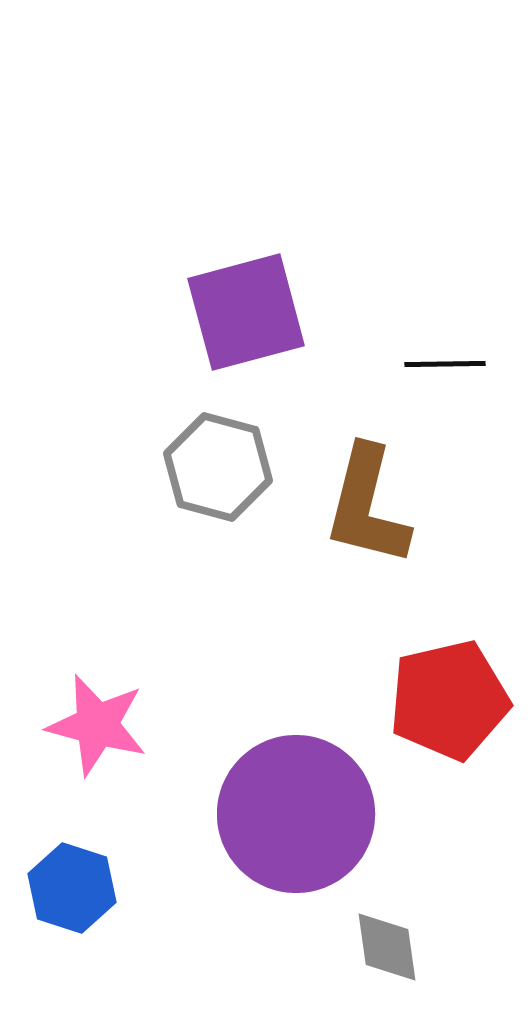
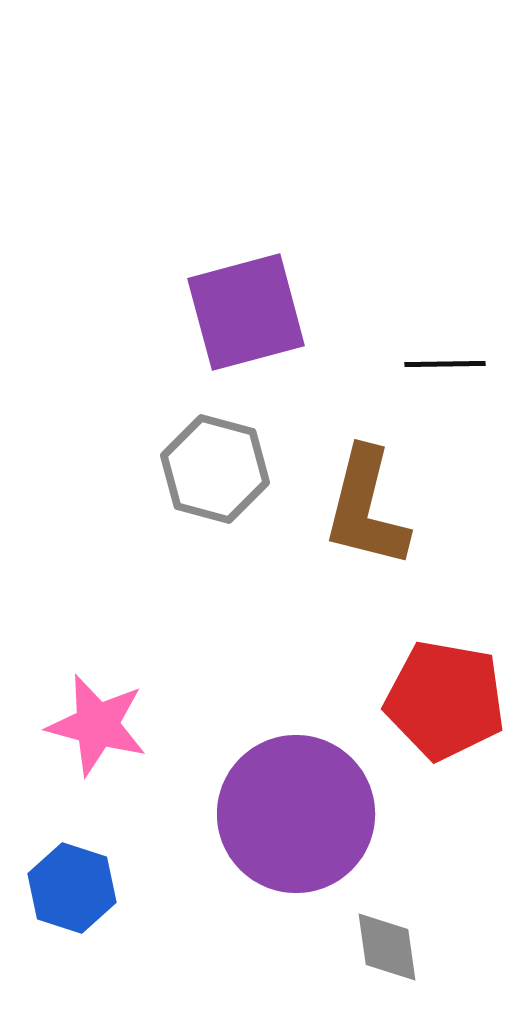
gray hexagon: moved 3 px left, 2 px down
brown L-shape: moved 1 px left, 2 px down
red pentagon: moved 4 px left; rotated 23 degrees clockwise
